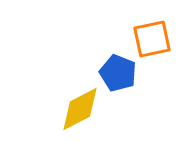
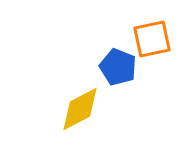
blue pentagon: moved 6 px up
